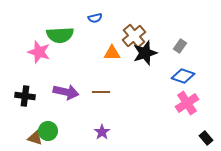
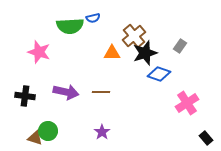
blue semicircle: moved 2 px left
green semicircle: moved 10 px right, 9 px up
blue diamond: moved 24 px left, 2 px up
